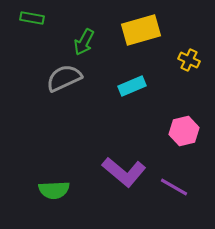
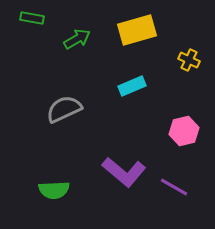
yellow rectangle: moved 4 px left
green arrow: moved 7 px left, 3 px up; rotated 148 degrees counterclockwise
gray semicircle: moved 31 px down
